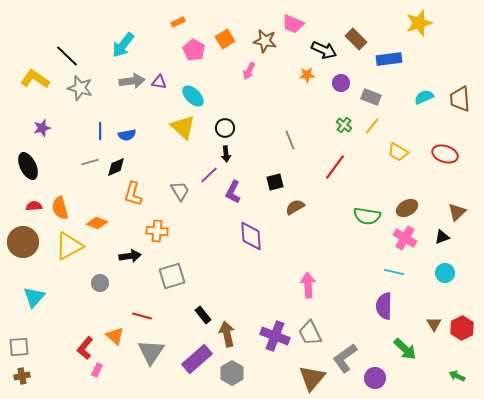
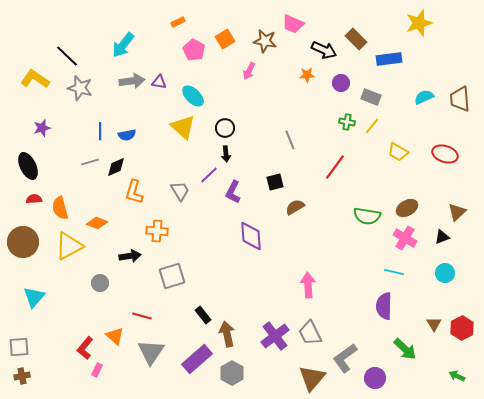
green cross at (344, 125): moved 3 px right, 3 px up; rotated 28 degrees counterclockwise
orange L-shape at (133, 194): moved 1 px right, 2 px up
red semicircle at (34, 206): moved 7 px up
purple cross at (275, 336): rotated 32 degrees clockwise
